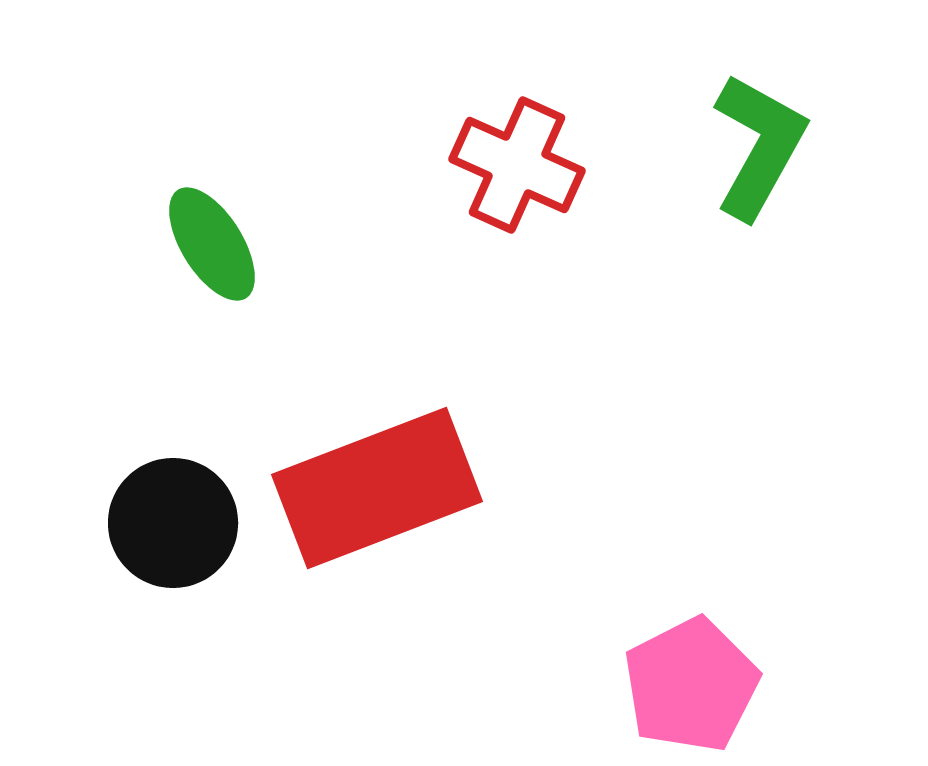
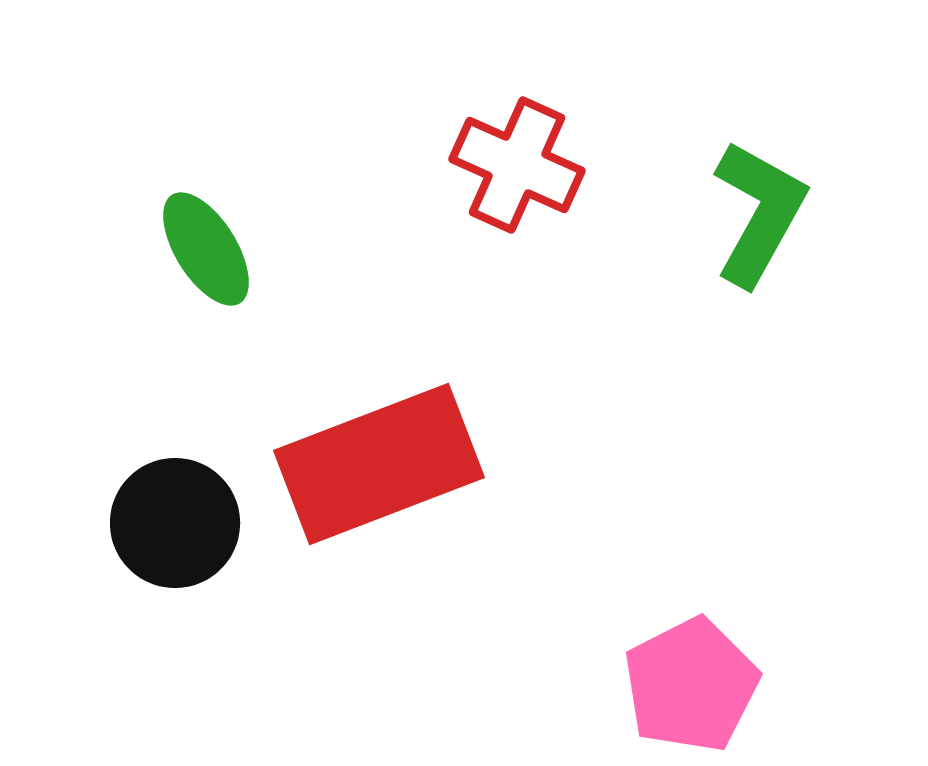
green L-shape: moved 67 px down
green ellipse: moved 6 px left, 5 px down
red rectangle: moved 2 px right, 24 px up
black circle: moved 2 px right
